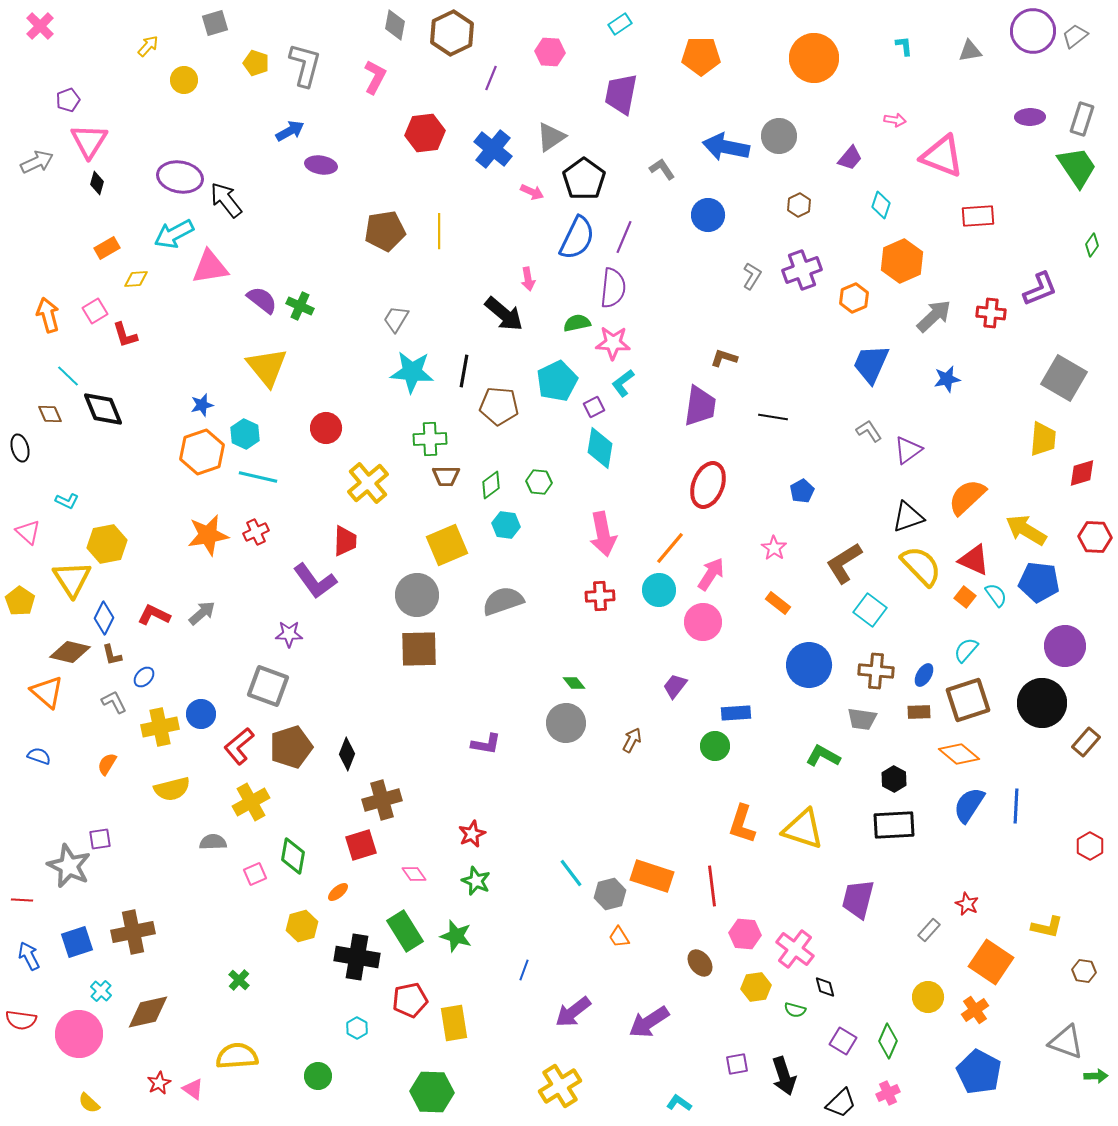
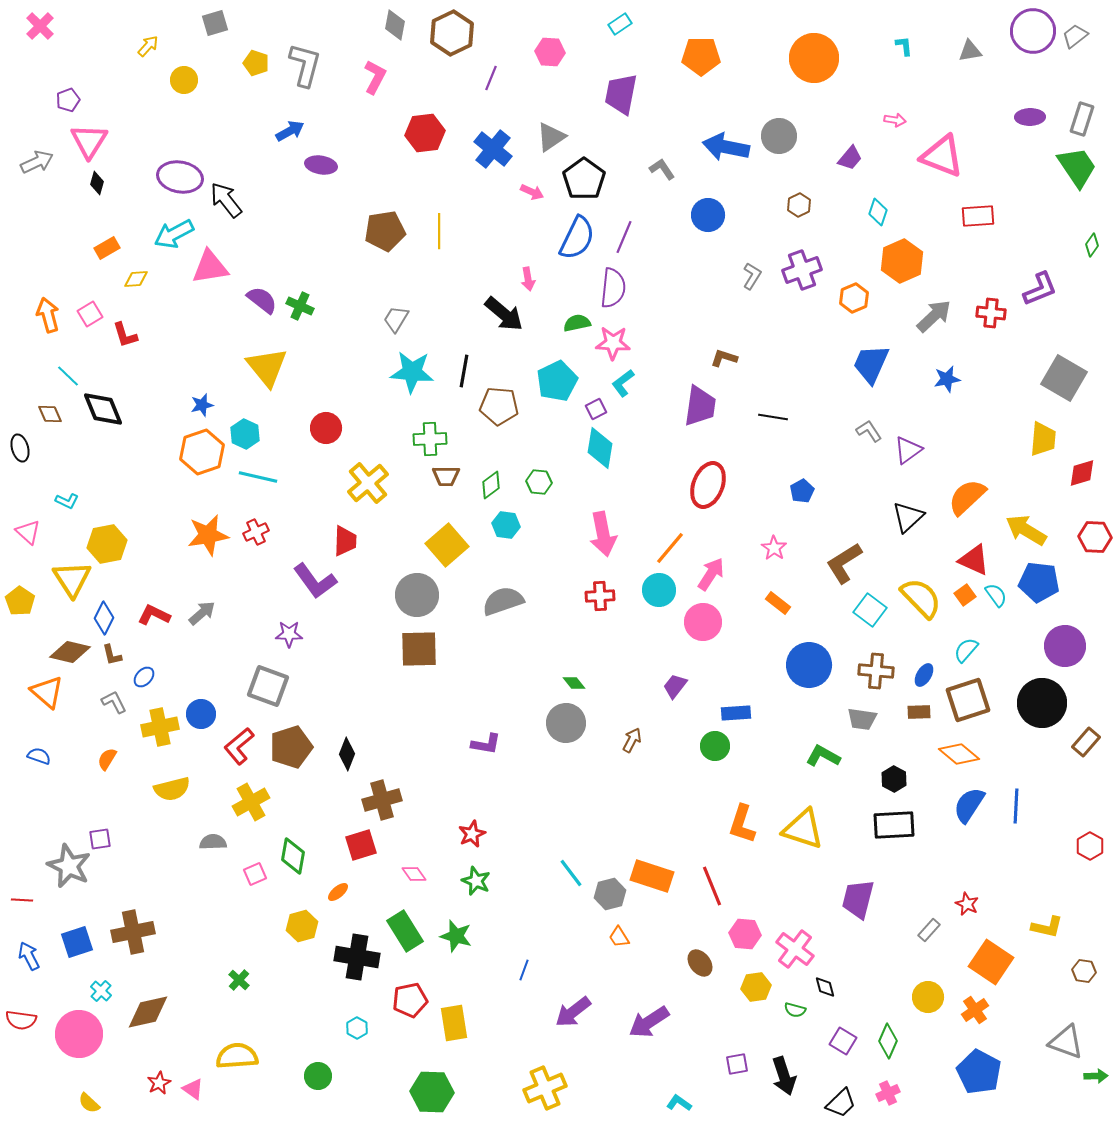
cyan diamond at (881, 205): moved 3 px left, 7 px down
pink square at (95, 311): moved 5 px left, 3 px down
purple square at (594, 407): moved 2 px right, 2 px down
black triangle at (908, 517): rotated 24 degrees counterclockwise
yellow square at (447, 545): rotated 18 degrees counterclockwise
yellow semicircle at (921, 566): moved 32 px down
orange square at (965, 597): moved 2 px up; rotated 15 degrees clockwise
orange semicircle at (107, 764): moved 5 px up
red line at (712, 886): rotated 15 degrees counterclockwise
yellow cross at (560, 1086): moved 15 px left, 2 px down; rotated 9 degrees clockwise
